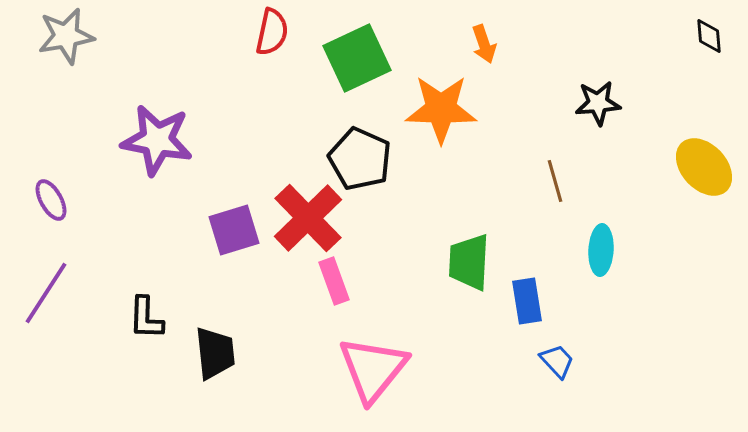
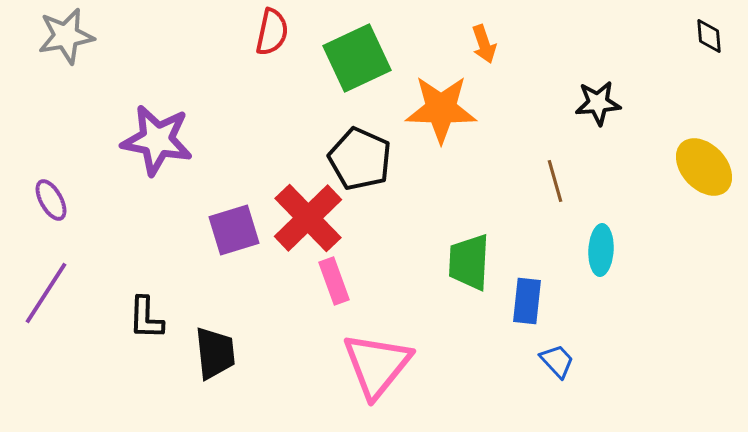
blue rectangle: rotated 15 degrees clockwise
pink triangle: moved 4 px right, 4 px up
